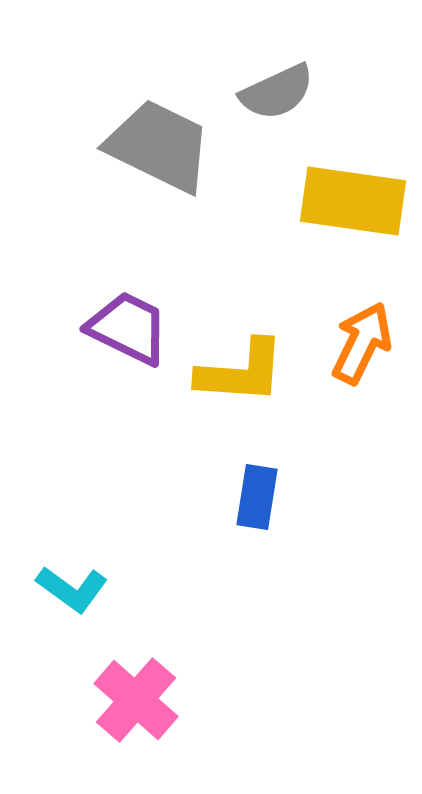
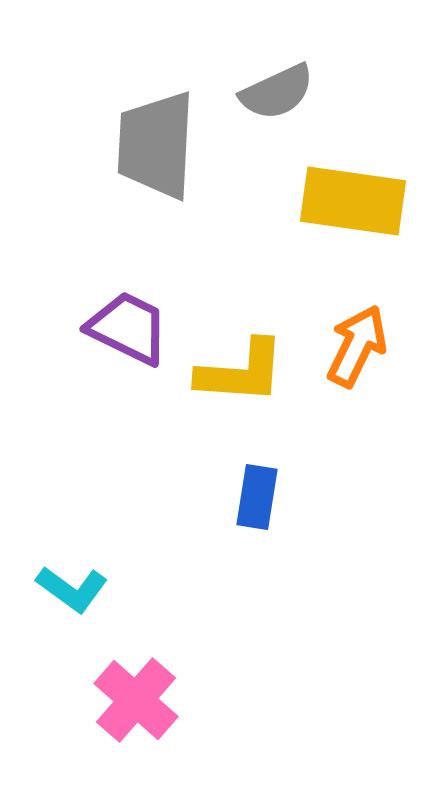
gray trapezoid: moved 3 px left, 1 px up; rotated 113 degrees counterclockwise
orange arrow: moved 5 px left, 3 px down
